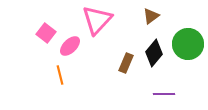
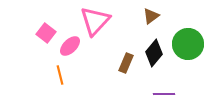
pink triangle: moved 2 px left, 1 px down
